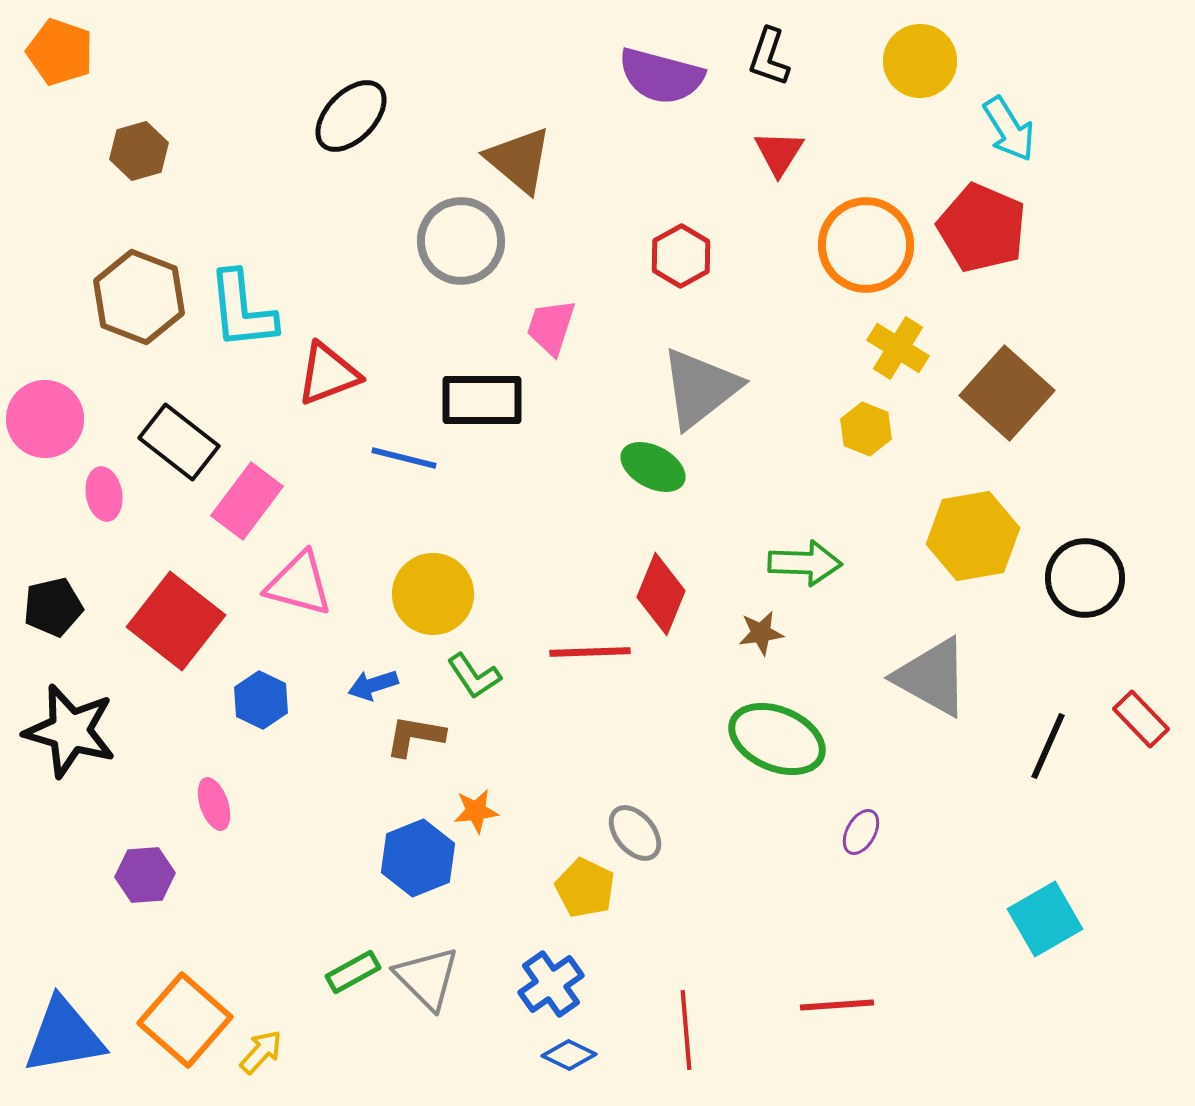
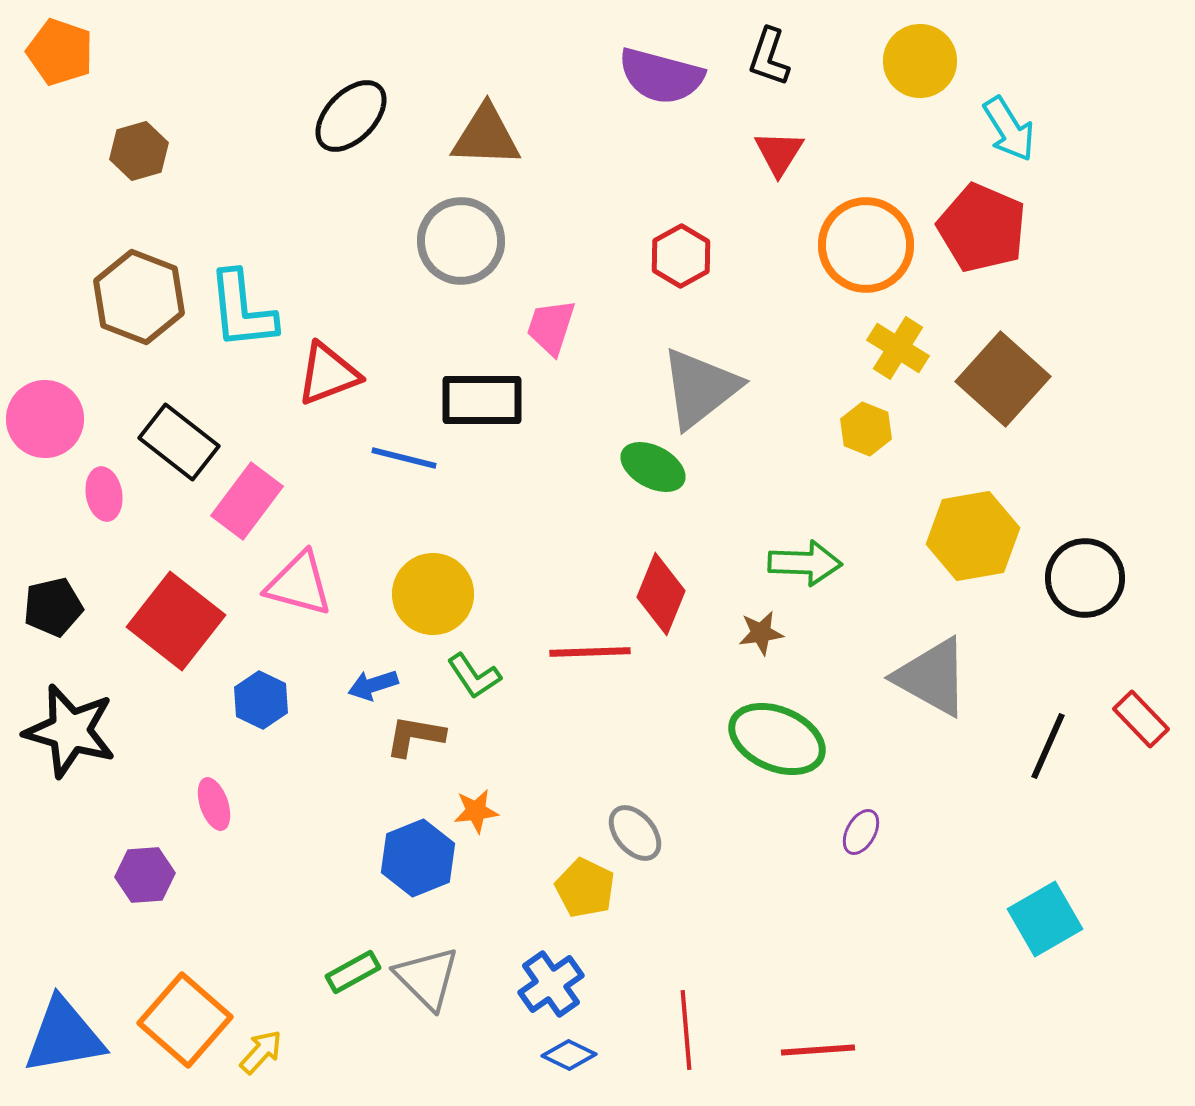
brown triangle at (519, 160): moved 33 px left, 24 px up; rotated 38 degrees counterclockwise
brown square at (1007, 393): moved 4 px left, 14 px up
red line at (837, 1005): moved 19 px left, 45 px down
